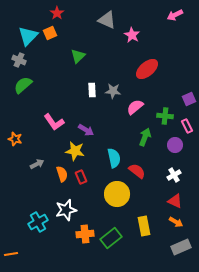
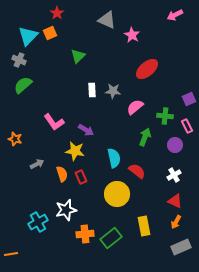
orange arrow: rotated 88 degrees clockwise
